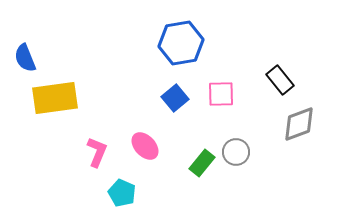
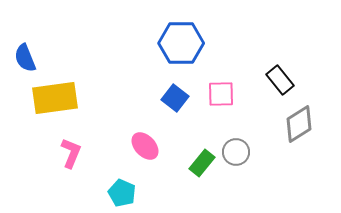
blue hexagon: rotated 9 degrees clockwise
blue square: rotated 12 degrees counterclockwise
gray diamond: rotated 12 degrees counterclockwise
pink L-shape: moved 26 px left, 1 px down
